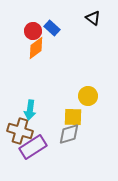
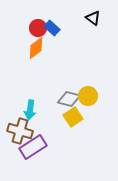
red circle: moved 5 px right, 3 px up
yellow square: rotated 36 degrees counterclockwise
gray diamond: moved 35 px up; rotated 30 degrees clockwise
